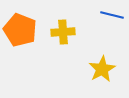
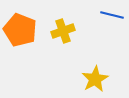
yellow cross: moved 1 px up; rotated 15 degrees counterclockwise
yellow star: moved 7 px left, 10 px down
